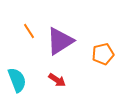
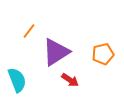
orange line: rotated 70 degrees clockwise
purple triangle: moved 4 px left, 11 px down
red arrow: moved 13 px right
